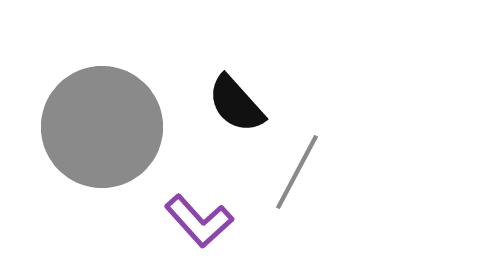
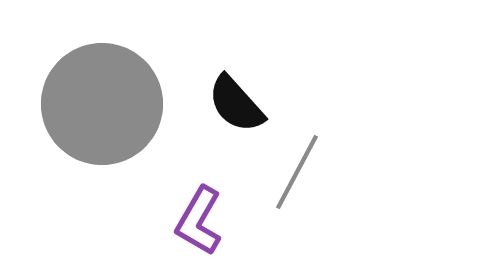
gray circle: moved 23 px up
purple L-shape: rotated 72 degrees clockwise
